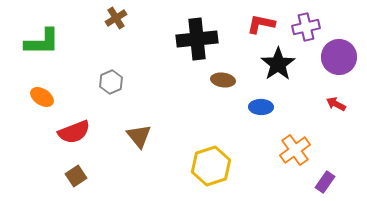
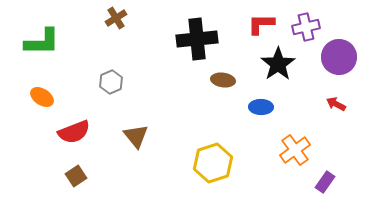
red L-shape: rotated 12 degrees counterclockwise
brown triangle: moved 3 px left
yellow hexagon: moved 2 px right, 3 px up
